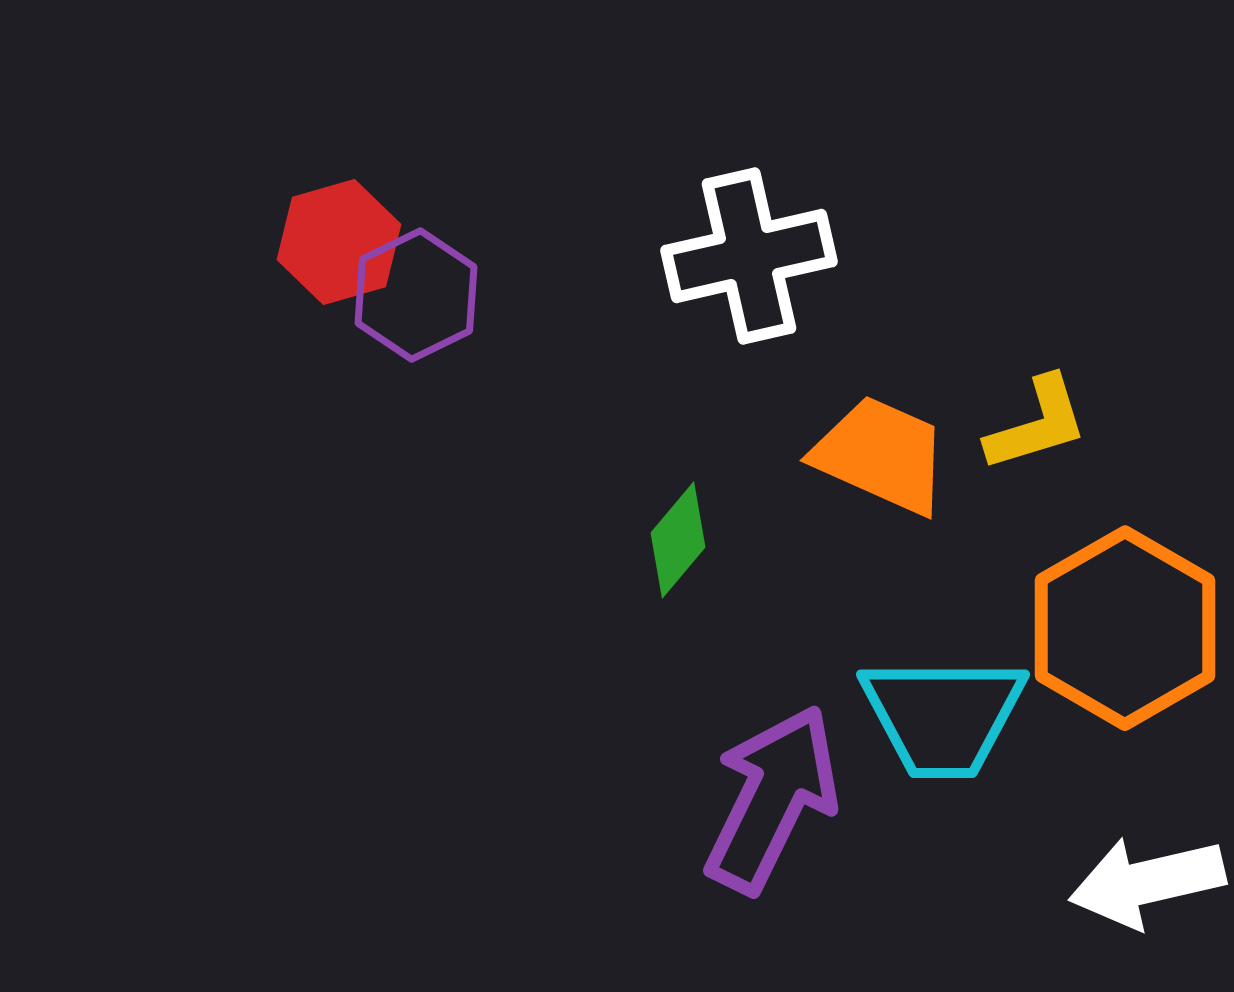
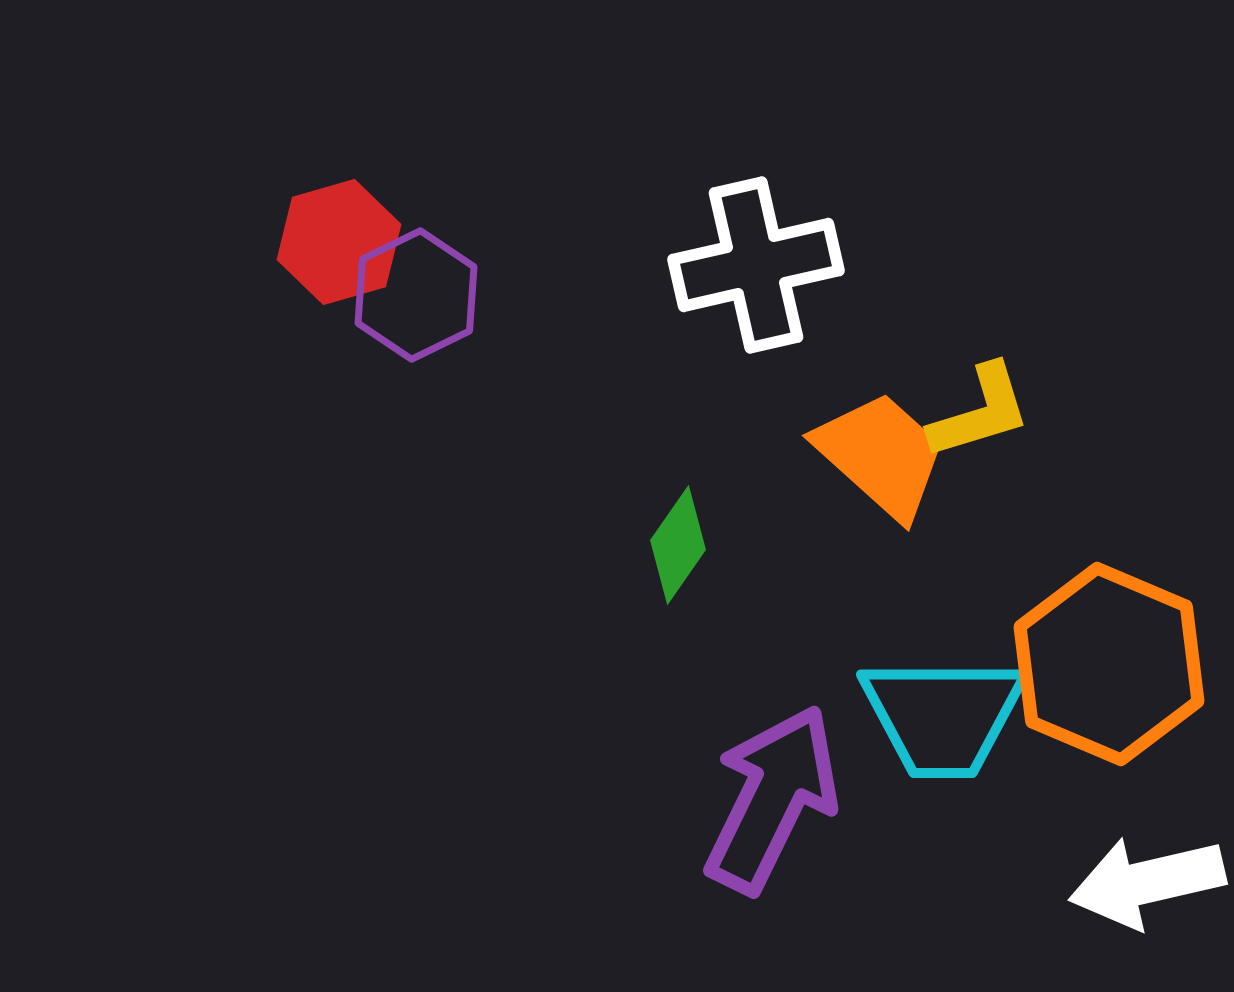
white cross: moved 7 px right, 9 px down
yellow L-shape: moved 57 px left, 12 px up
orange trapezoid: rotated 18 degrees clockwise
green diamond: moved 5 px down; rotated 5 degrees counterclockwise
orange hexagon: moved 16 px left, 36 px down; rotated 7 degrees counterclockwise
